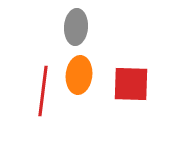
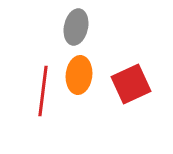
gray ellipse: rotated 8 degrees clockwise
red square: rotated 27 degrees counterclockwise
